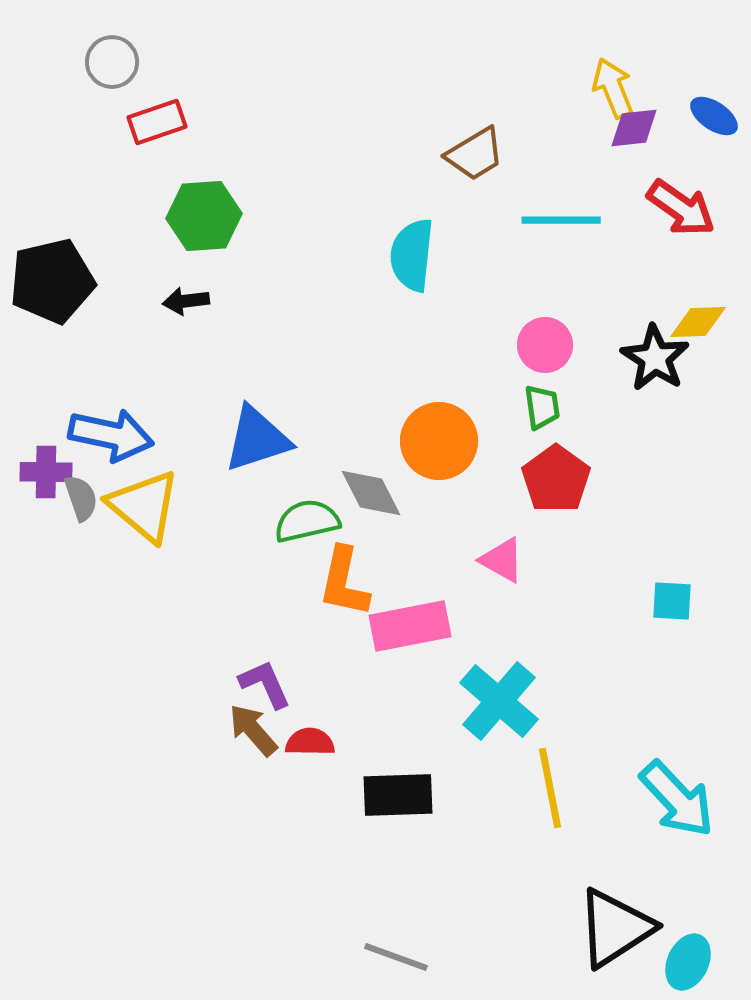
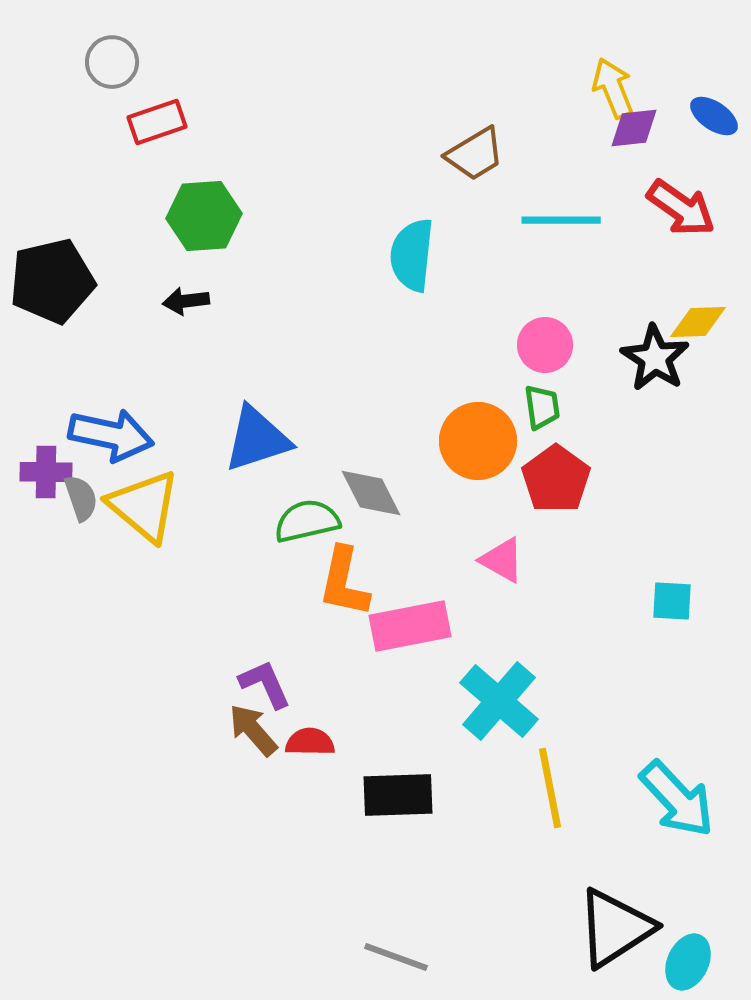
orange circle: moved 39 px right
